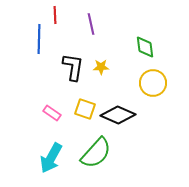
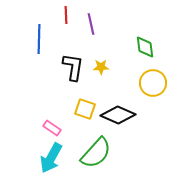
red line: moved 11 px right
pink rectangle: moved 15 px down
